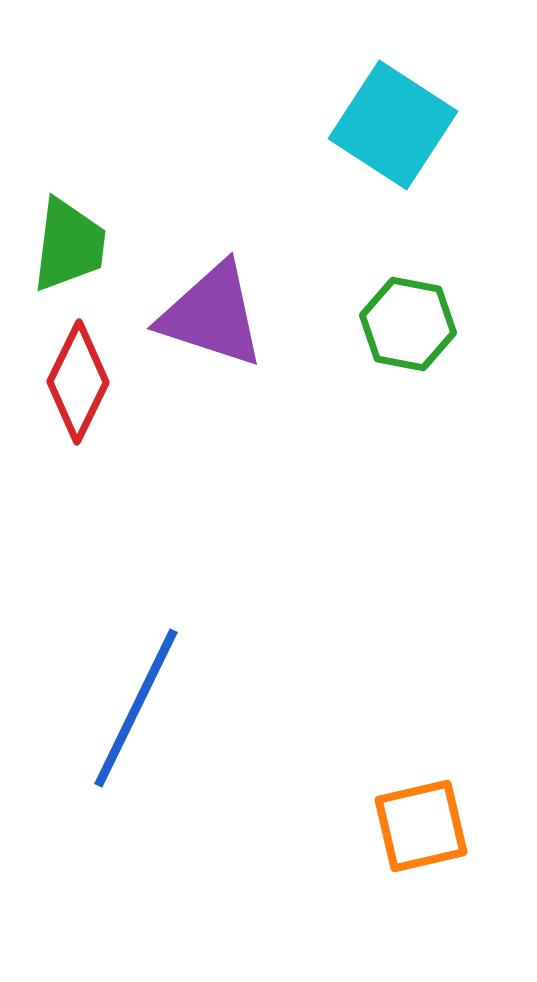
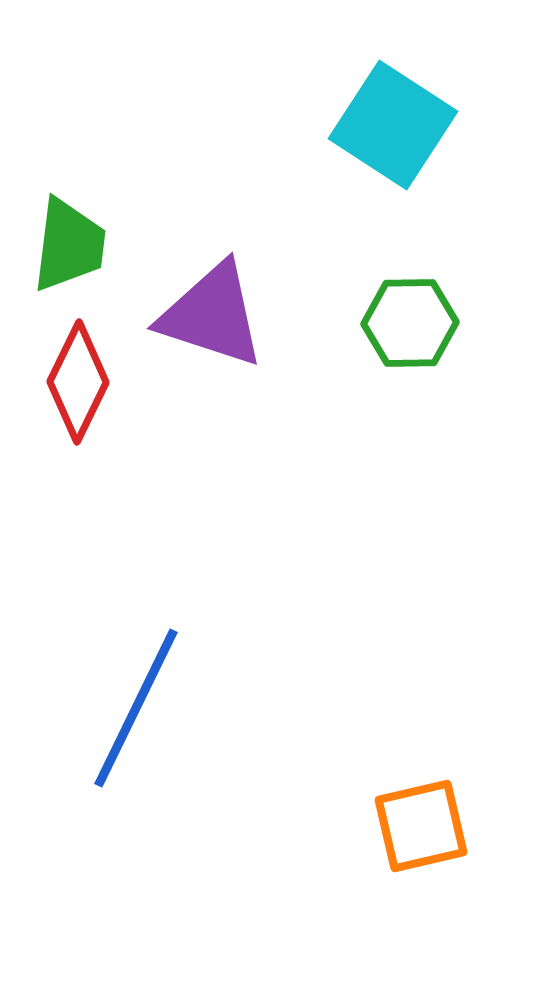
green hexagon: moved 2 px right, 1 px up; rotated 12 degrees counterclockwise
